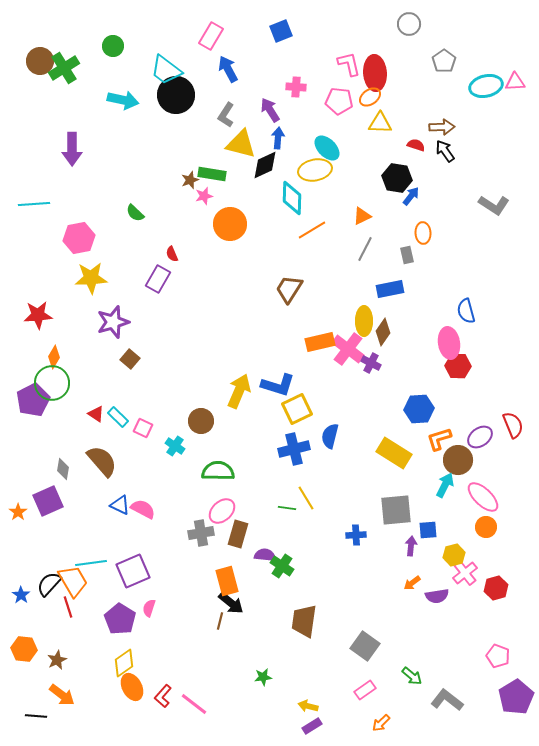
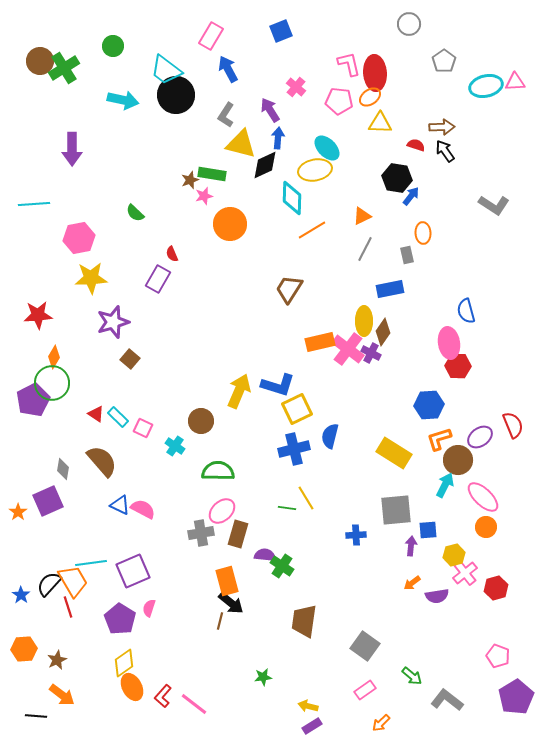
pink cross at (296, 87): rotated 36 degrees clockwise
purple cross at (371, 363): moved 10 px up
blue hexagon at (419, 409): moved 10 px right, 4 px up
orange hexagon at (24, 649): rotated 10 degrees counterclockwise
